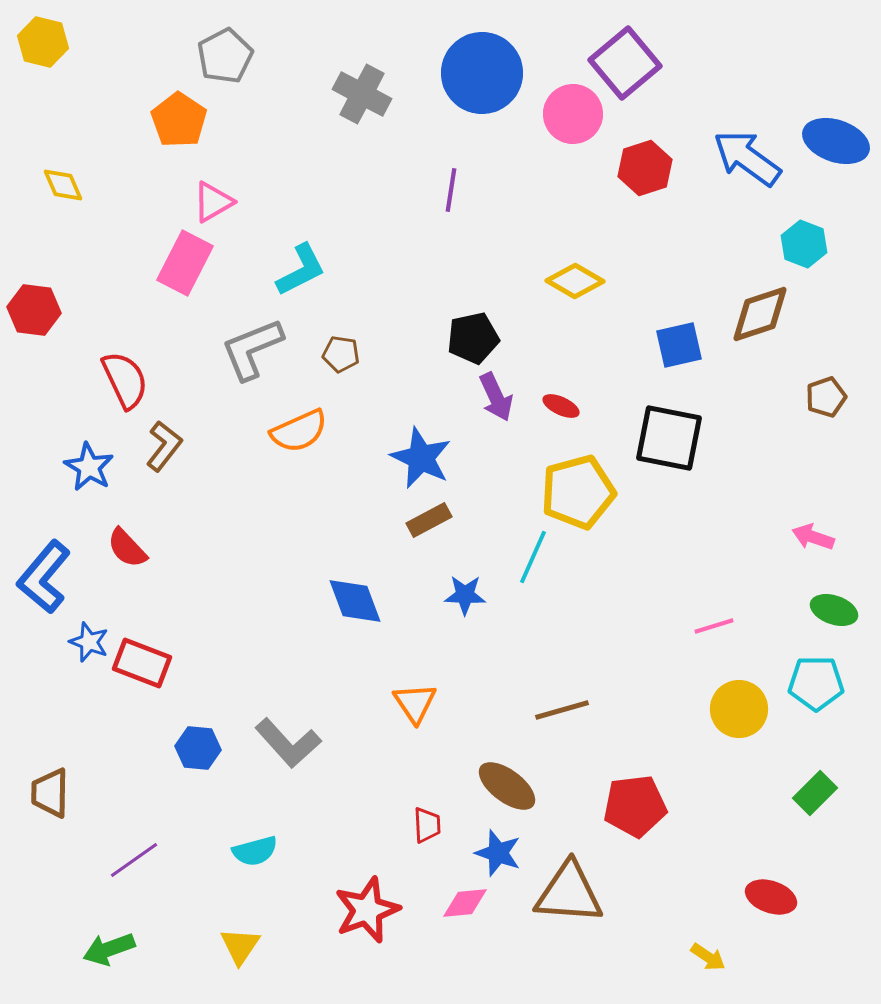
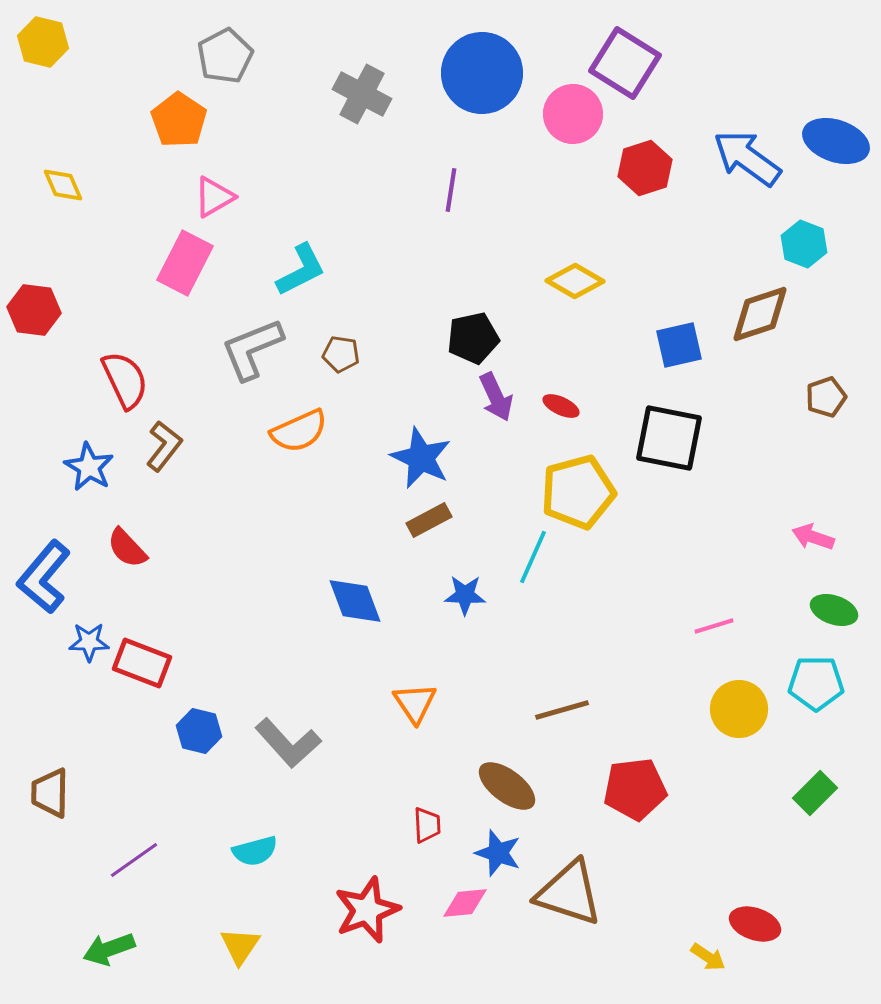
purple square at (625, 63): rotated 18 degrees counterclockwise
pink triangle at (213, 202): moved 1 px right, 5 px up
blue star at (89, 642): rotated 21 degrees counterclockwise
blue hexagon at (198, 748): moved 1 px right, 17 px up; rotated 9 degrees clockwise
red pentagon at (635, 806): moved 17 px up
brown triangle at (569, 893): rotated 14 degrees clockwise
red ellipse at (771, 897): moved 16 px left, 27 px down
